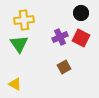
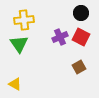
red square: moved 1 px up
brown square: moved 15 px right
